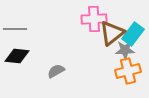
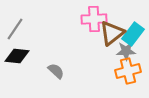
gray line: rotated 55 degrees counterclockwise
gray star: moved 1 px right, 1 px down
gray semicircle: rotated 72 degrees clockwise
